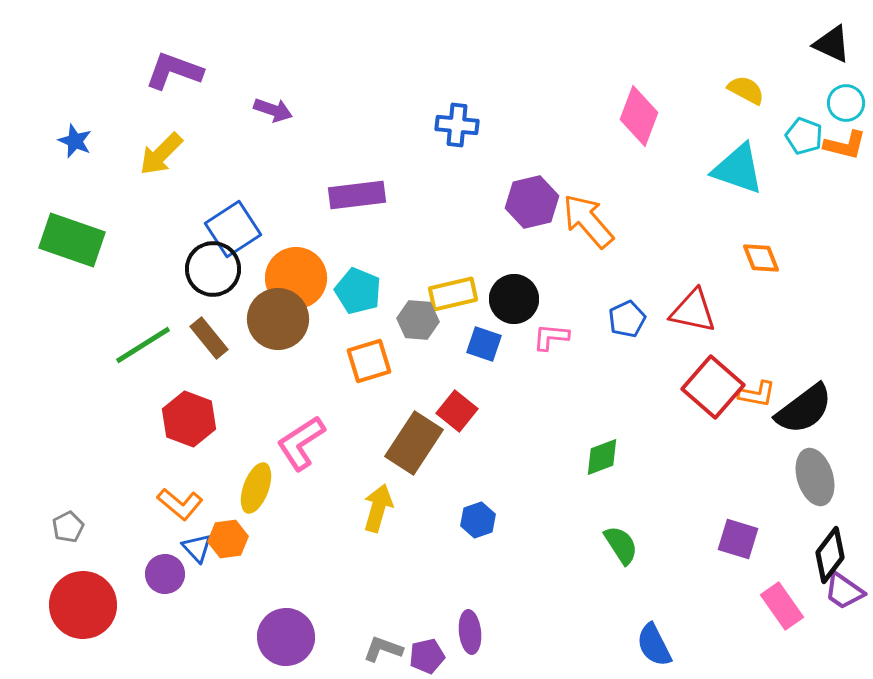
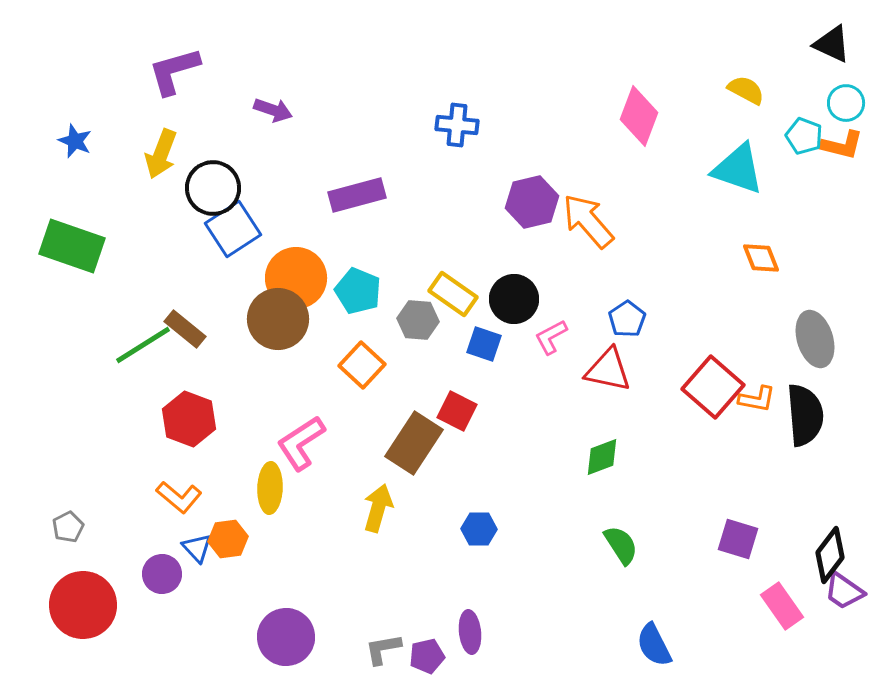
purple L-shape at (174, 71): rotated 36 degrees counterclockwise
orange L-shape at (845, 145): moved 3 px left
yellow arrow at (161, 154): rotated 24 degrees counterclockwise
purple rectangle at (357, 195): rotated 8 degrees counterclockwise
green rectangle at (72, 240): moved 6 px down
black circle at (213, 269): moved 81 px up
yellow rectangle at (453, 294): rotated 48 degrees clockwise
red triangle at (693, 311): moved 85 px left, 59 px down
blue pentagon at (627, 319): rotated 9 degrees counterclockwise
pink L-shape at (551, 337): rotated 33 degrees counterclockwise
brown rectangle at (209, 338): moved 24 px left, 9 px up; rotated 12 degrees counterclockwise
orange square at (369, 361): moved 7 px left, 4 px down; rotated 30 degrees counterclockwise
orange L-shape at (757, 394): moved 5 px down
black semicircle at (804, 409): moved 1 px right, 6 px down; rotated 58 degrees counterclockwise
red square at (457, 411): rotated 12 degrees counterclockwise
gray ellipse at (815, 477): moved 138 px up
yellow ellipse at (256, 488): moved 14 px right; rotated 18 degrees counterclockwise
orange L-shape at (180, 504): moved 1 px left, 7 px up
blue hexagon at (478, 520): moved 1 px right, 9 px down; rotated 20 degrees clockwise
purple circle at (165, 574): moved 3 px left
gray L-shape at (383, 649): rotated 30 degrees counterclockwise
